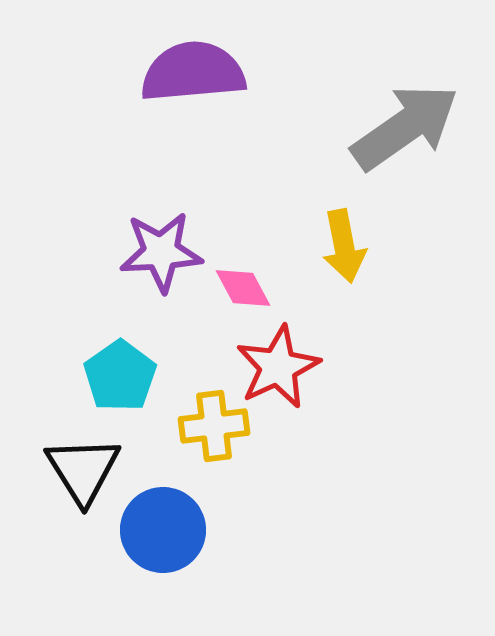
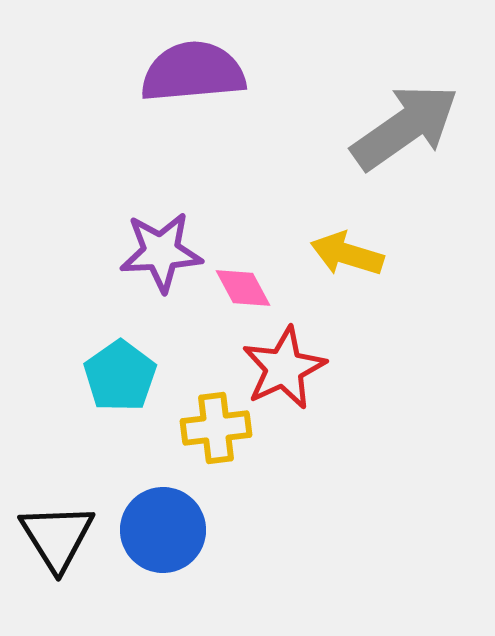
yellow arrow: moved 3 px right, 8 px down; rotated 118 degrees clockwise
red star: moved 6 px right, 1 px down
yellow cross: moved 2 px right, 2 px down
black triangle: moved 26 px left, 67 px down
